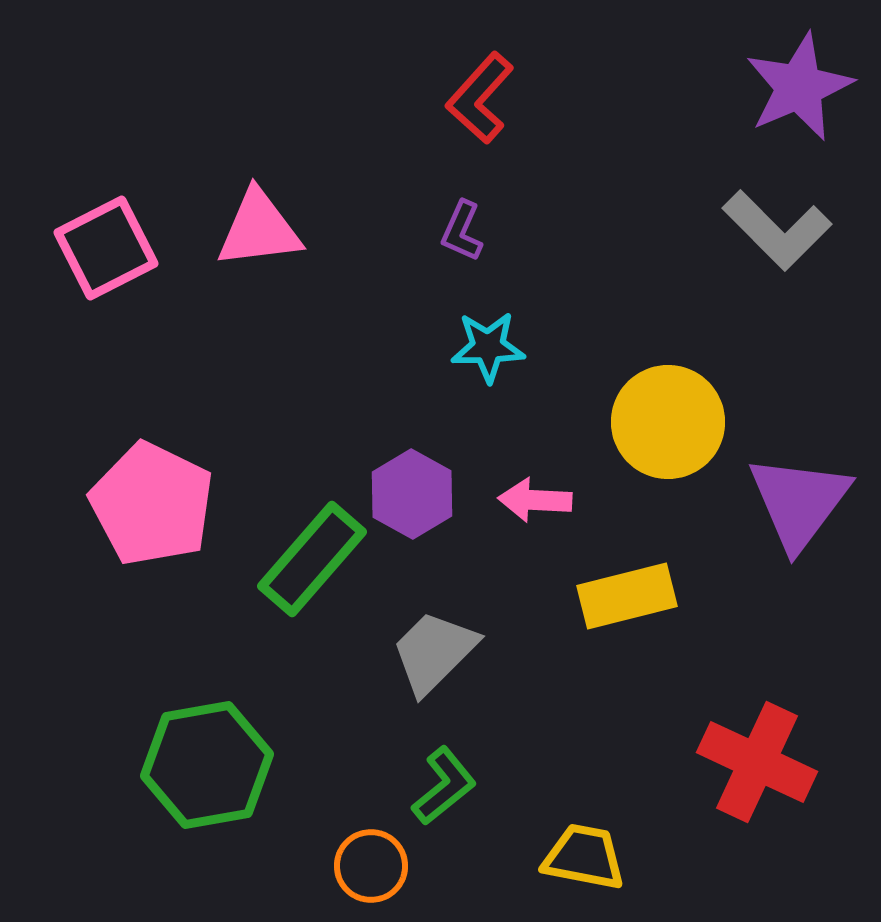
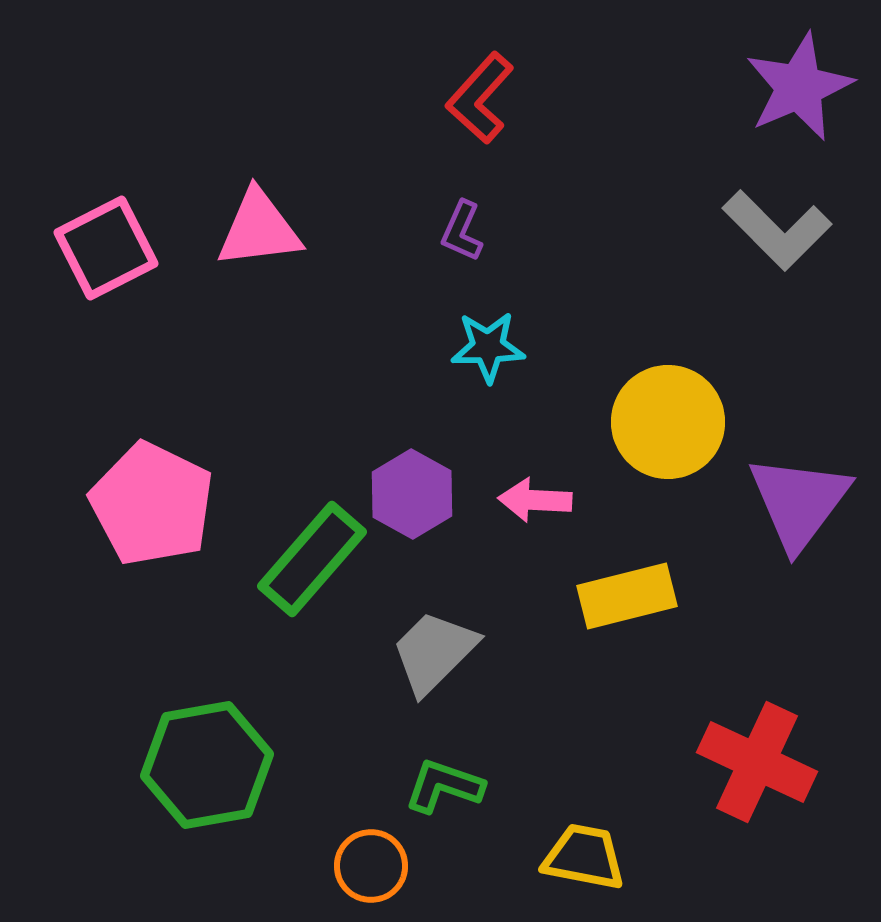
green L-shape: rotated 122 degrees counterclockwise
